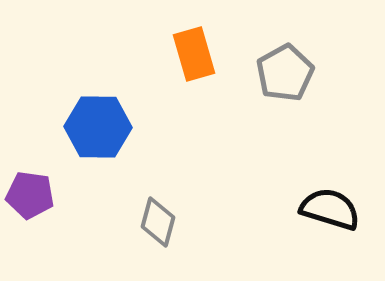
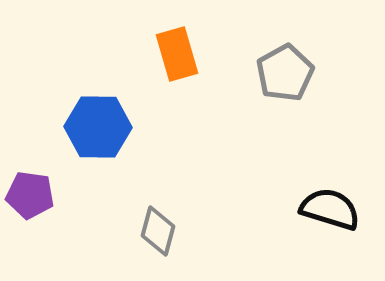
orange rectangle: moved 17 px left
gray diamond: moved 9 px down
